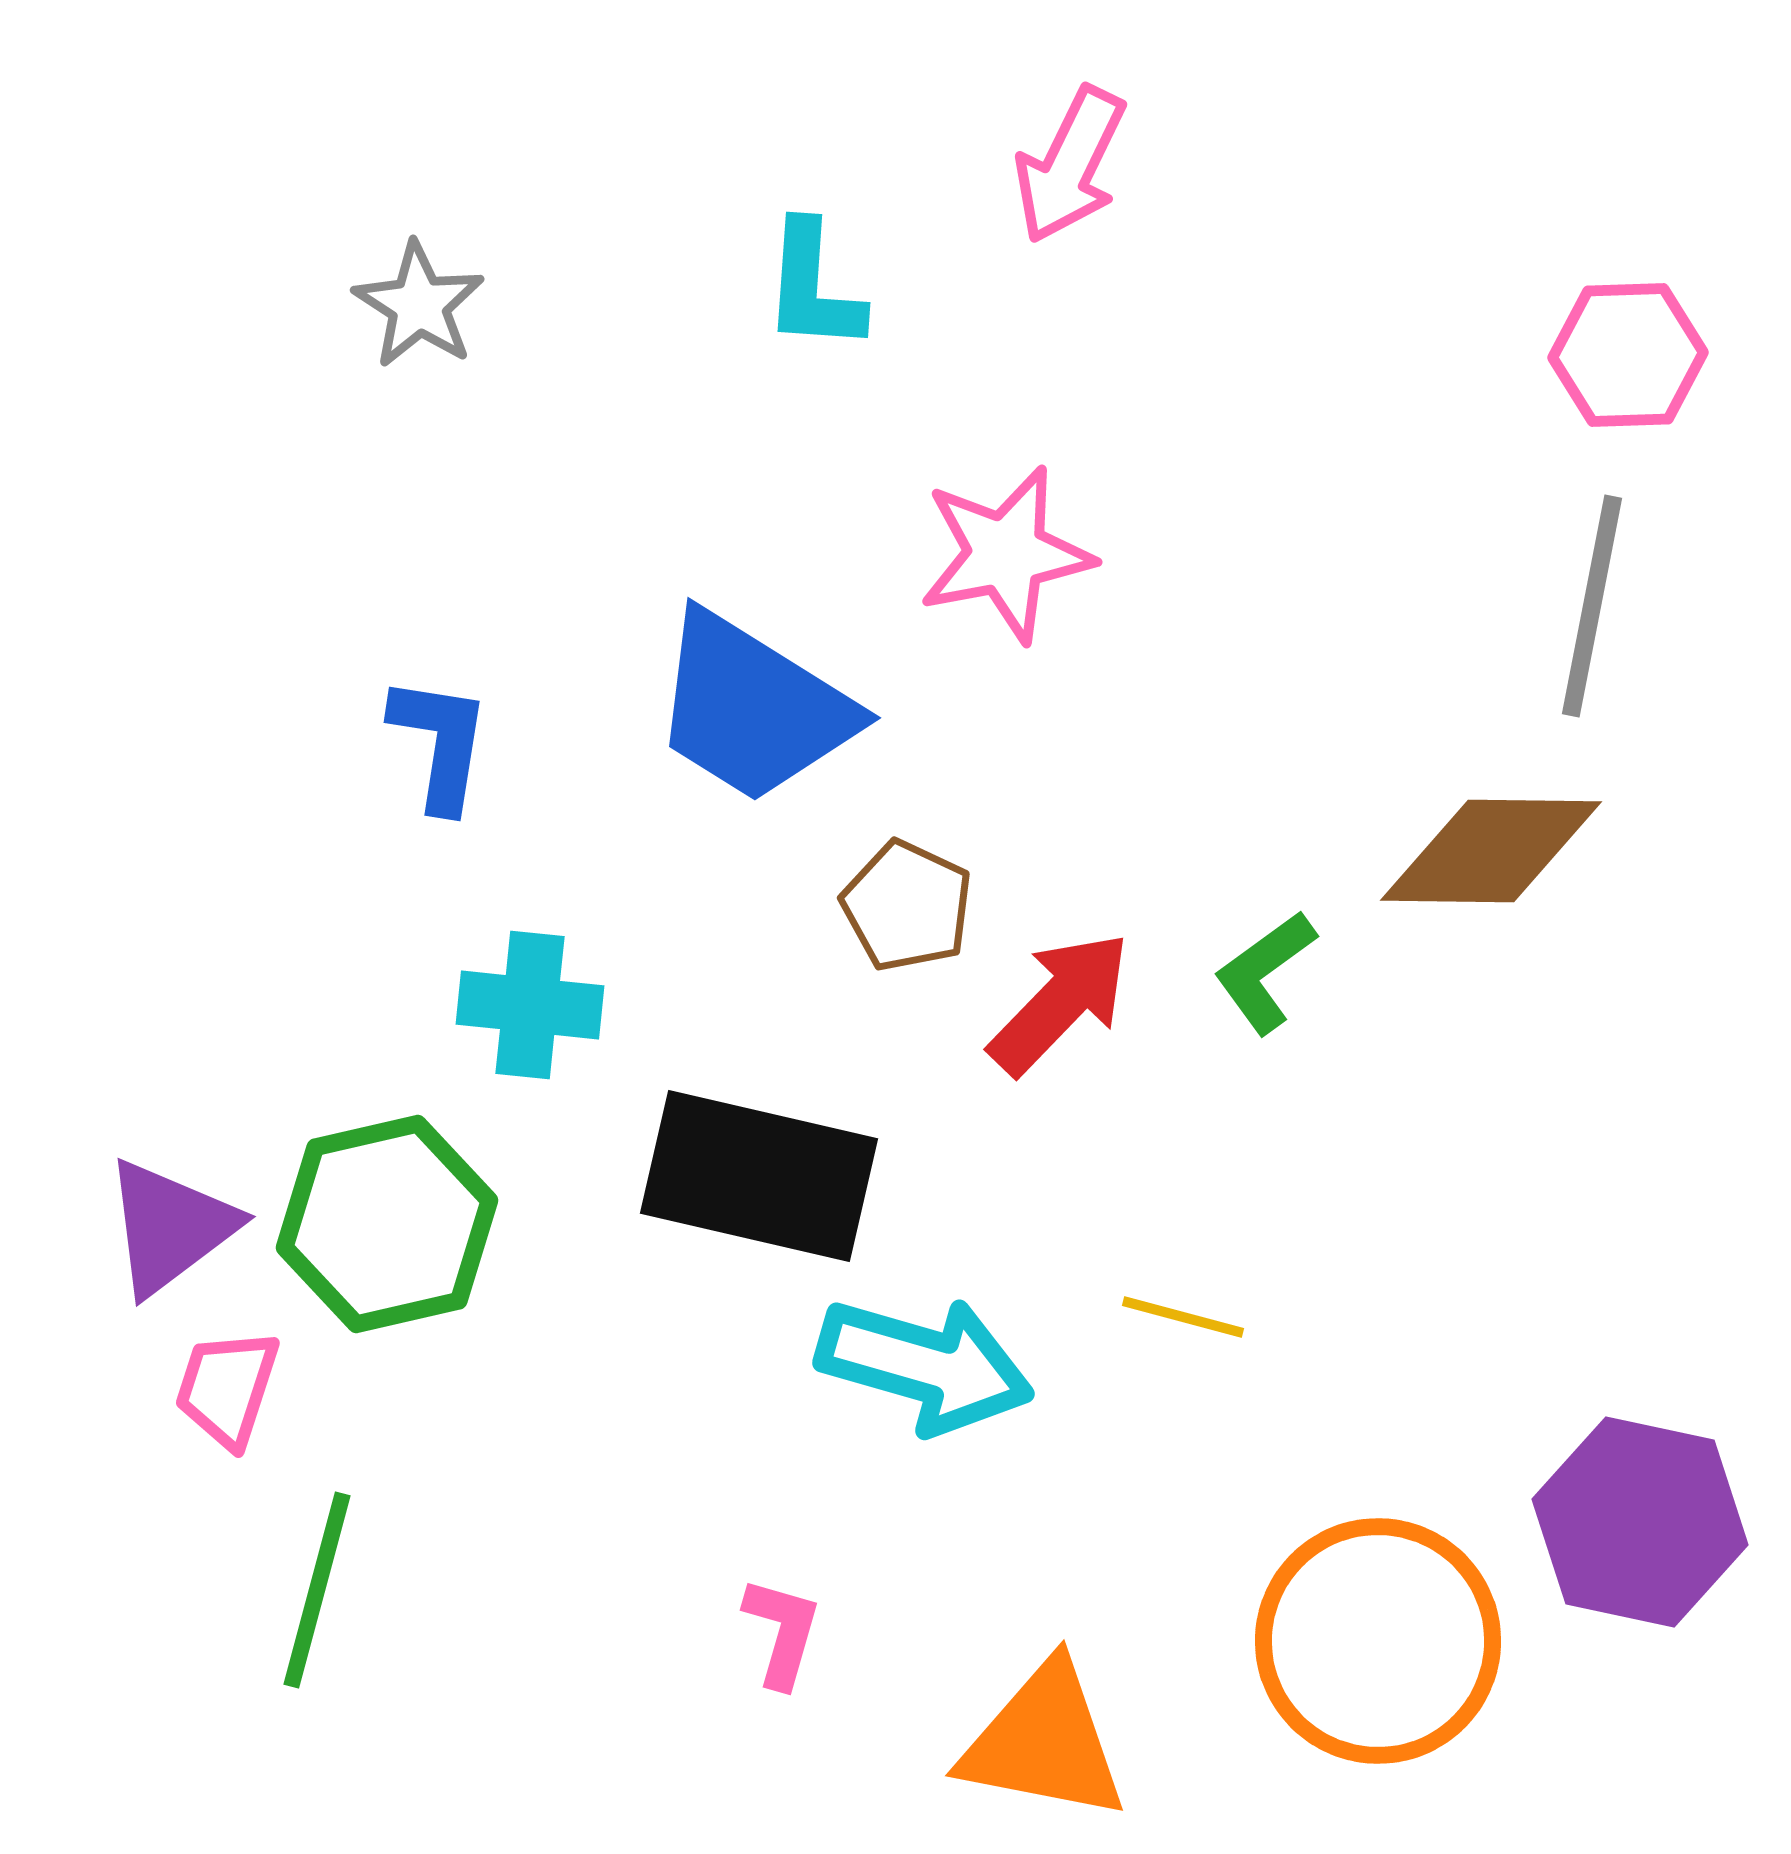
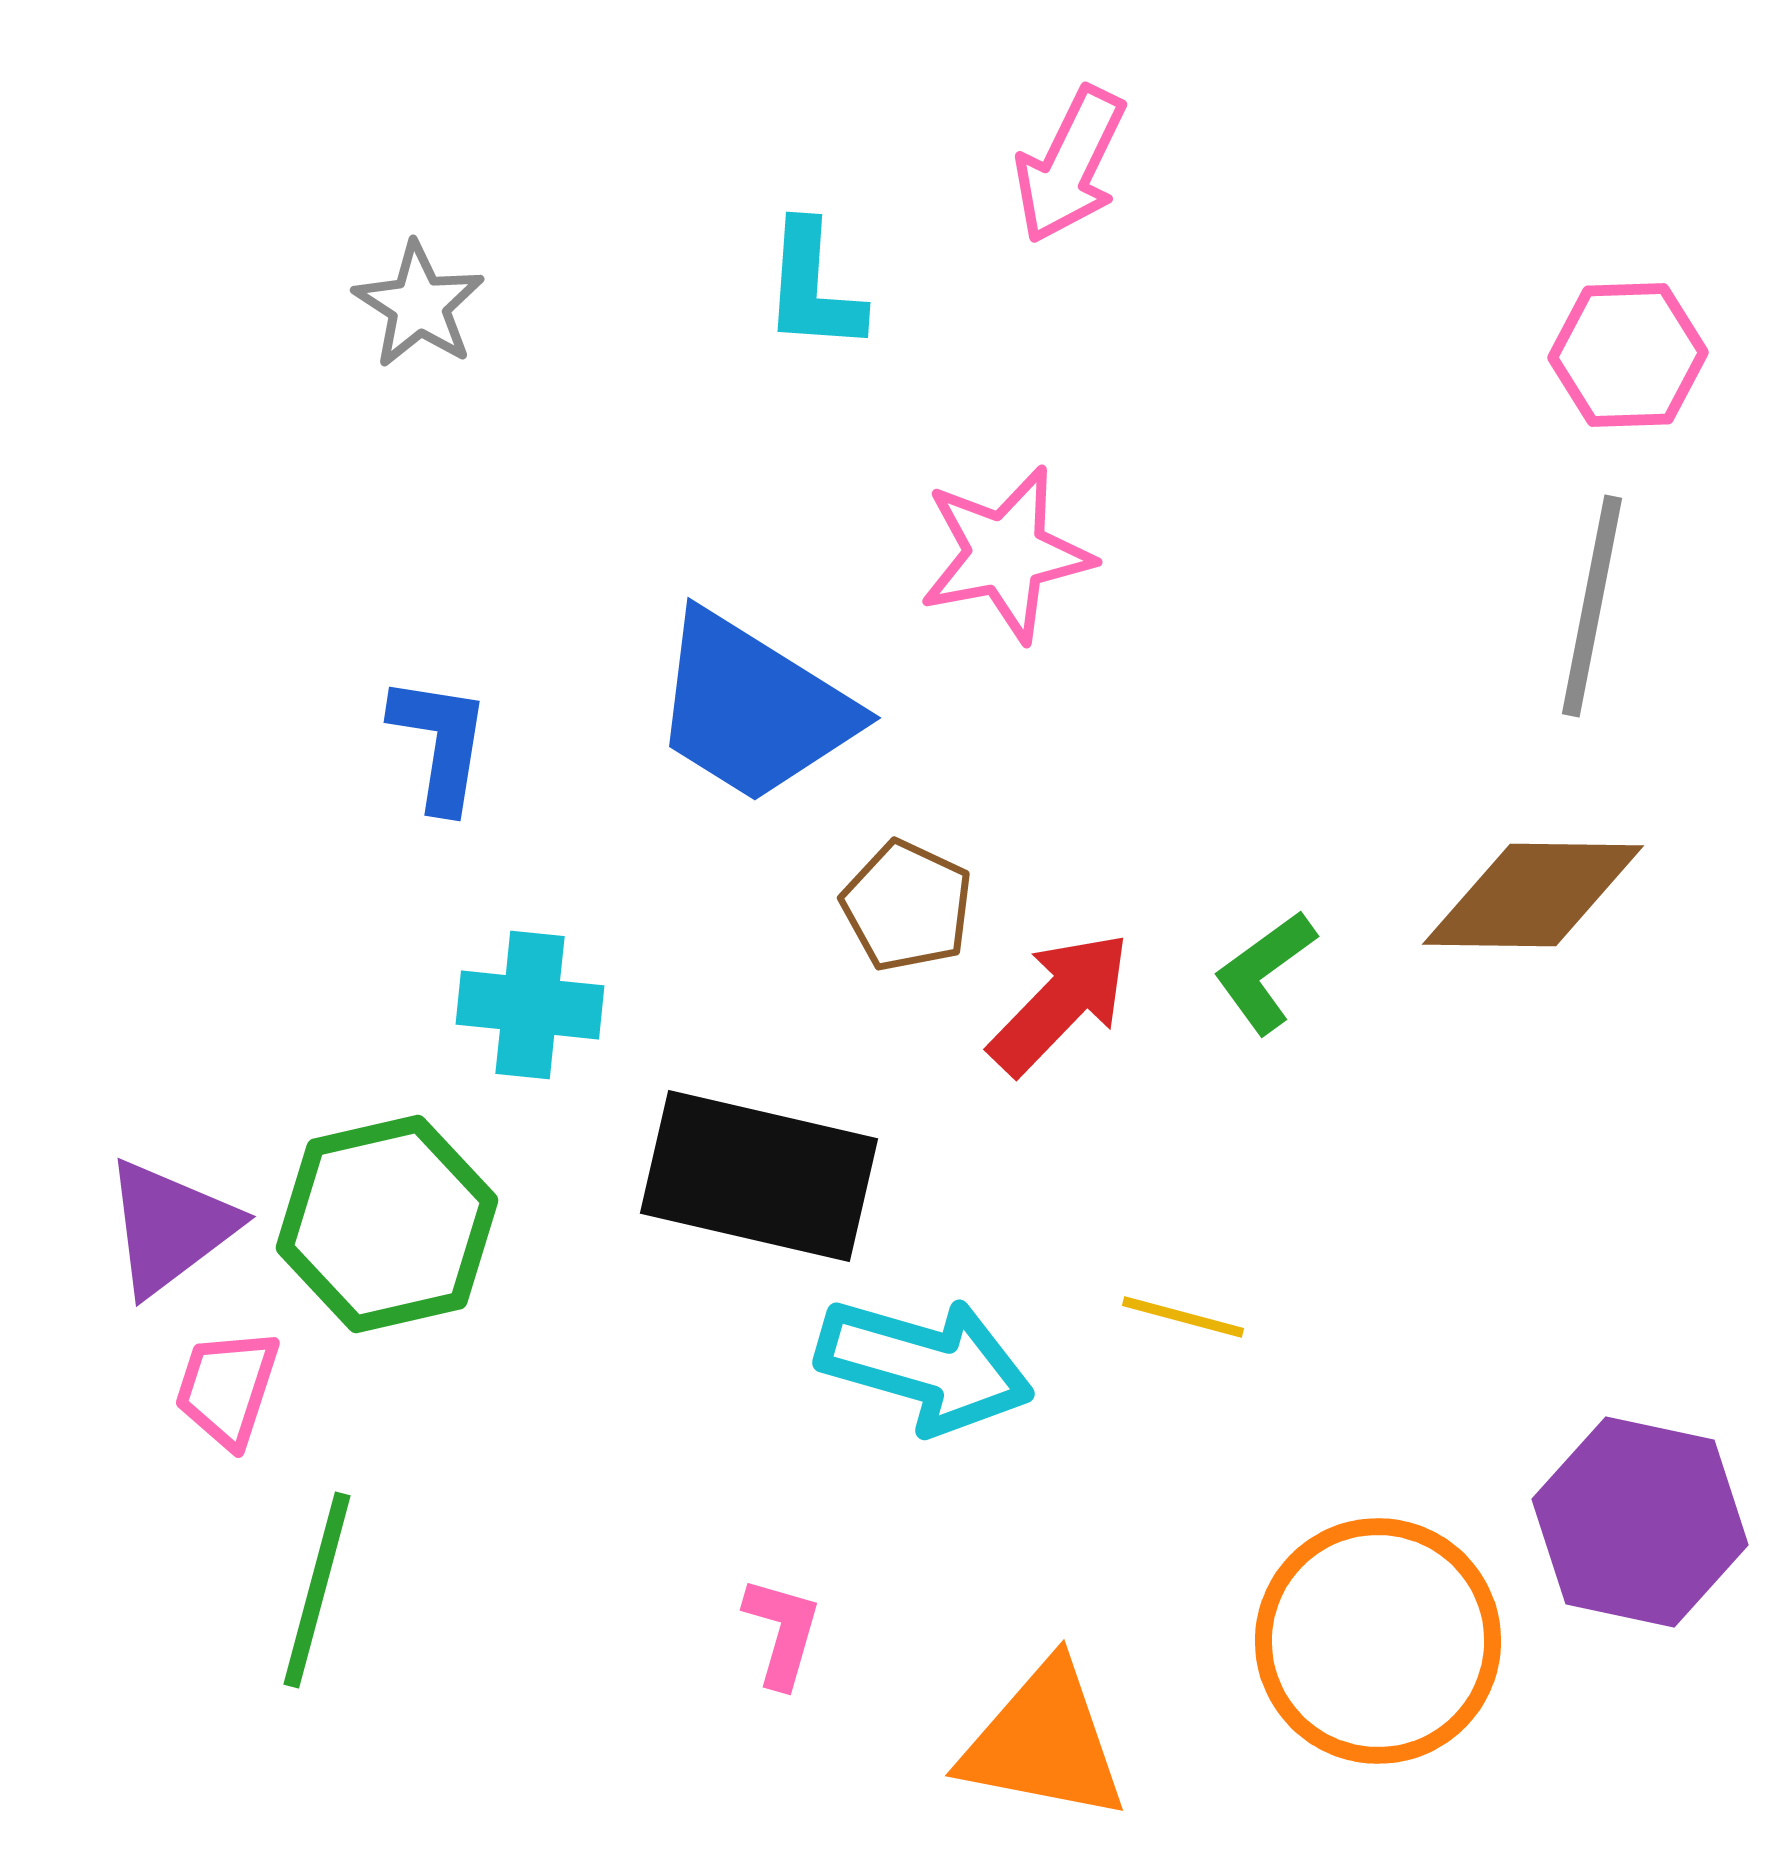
brown diamond: moved 42 px right, 44 px down
